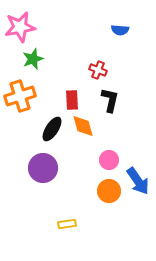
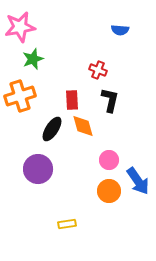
purple circle: moved 5 px left, 1 px down
